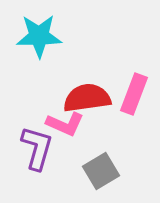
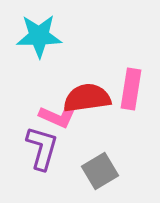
pink rectangle: moved 3 px left, 5 px up; rotated 12 degrees counterclockwise
pink L-shape: moved 7 px left, 8 px up
purple L-shape: moved 5 px right
gray square: moved 1 px left
